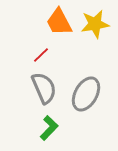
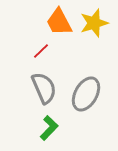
yellow star: moved 1 px left, 1 px up; rotated 8 degrees counterclockwise
red line: moved 4 px up
